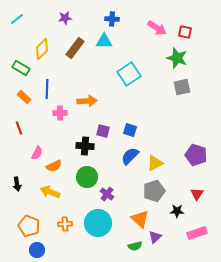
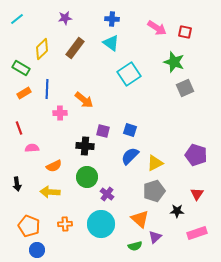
cyan triangle: moved 7 px right, 2 px down; rotated 36 degrees clockwise
green star: moved 3 px left, 4 px down
gray square: moved 3 px right, 1 px down; rotated 12 degrees counterclockwise
orange rectangle: moved 4 px up; rotated 72 degrees counterclockwise
orange arrow: moved 3 px left, 1 px up; rotated 42 degrees clockwise
pink semicircle: moved 5 px left, 5 px up; rotated 120 degrees counterclockwise
yellow arrow: rotated 18 degrees counterclockwise
cyan circle: moved 3 px right, 1 px down
